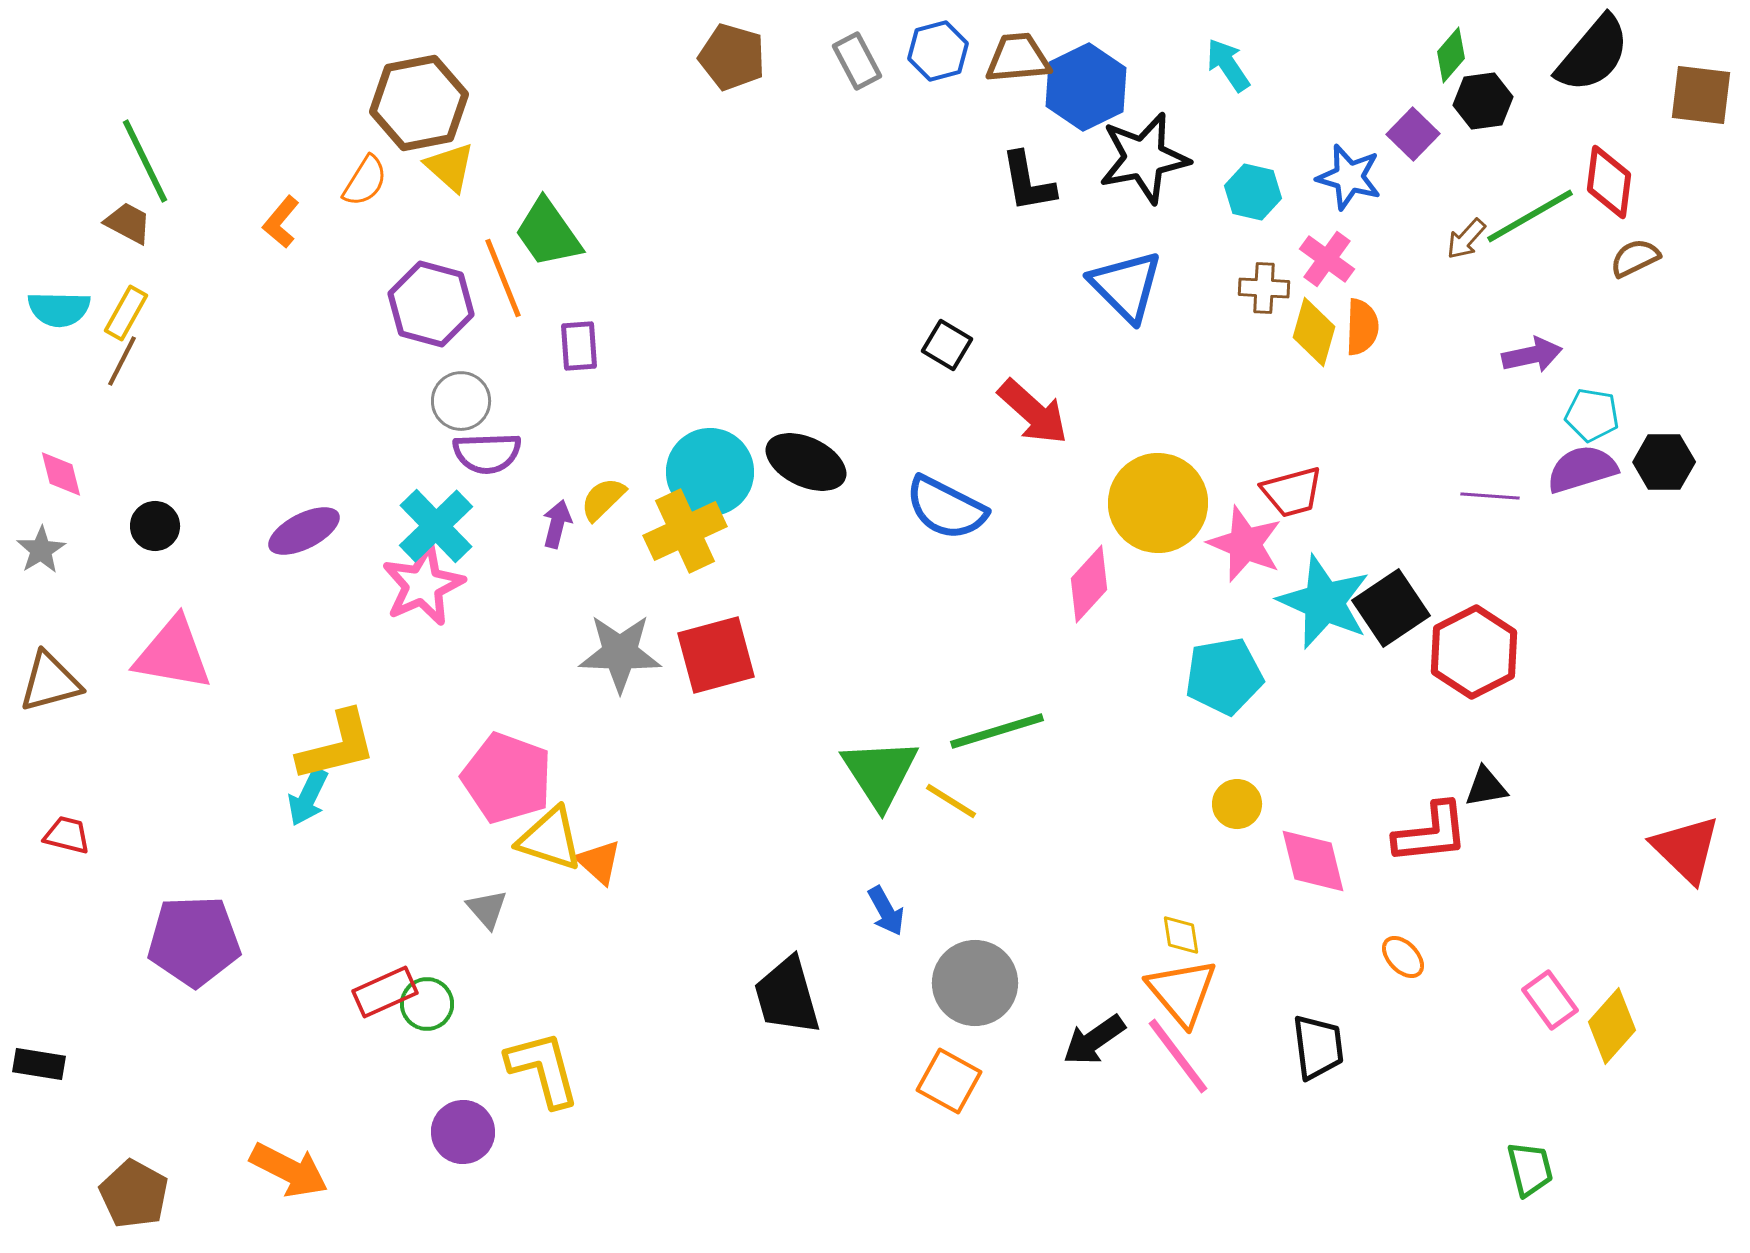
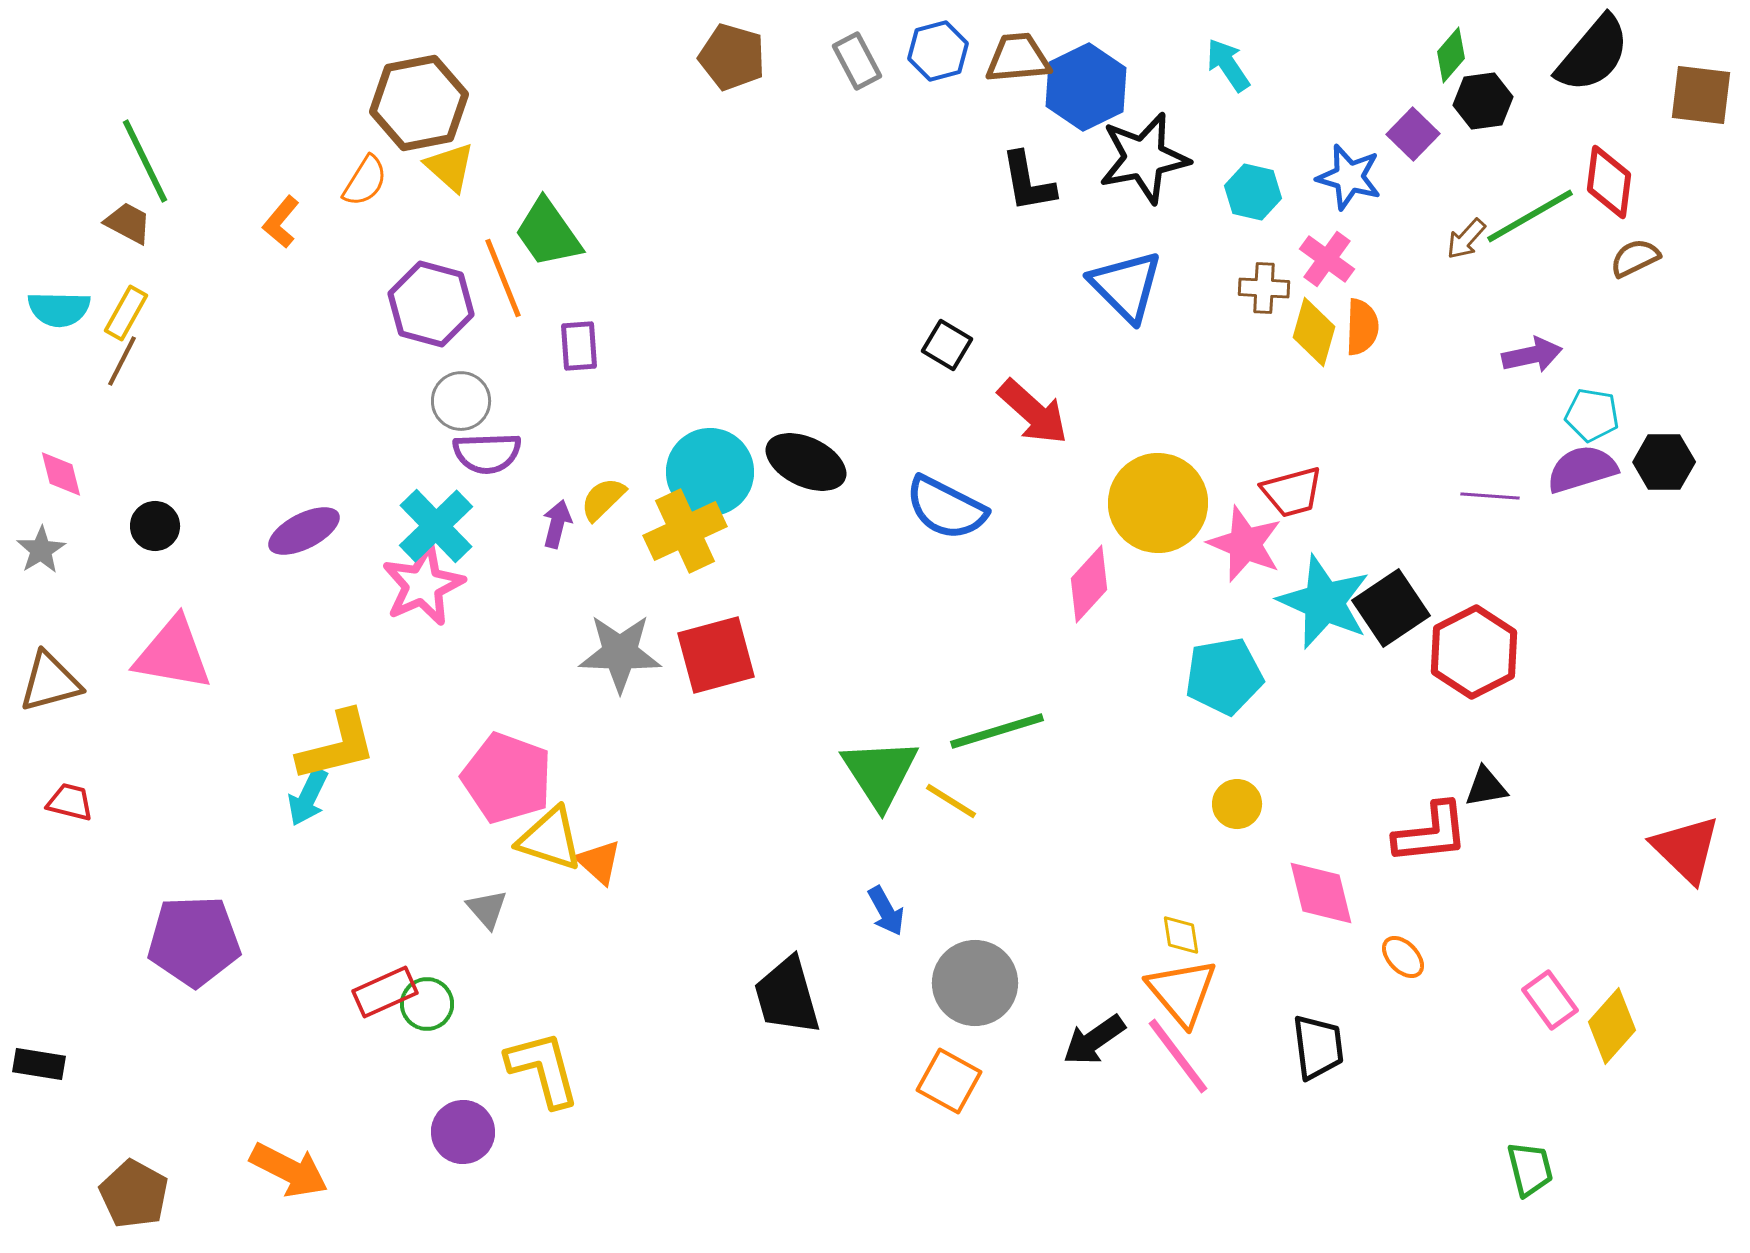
red trapezoid at (67, 835): moved 3 px right, 33 px up
pink diamond at (1313, 861): moved 8 px right, 32 px down
